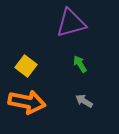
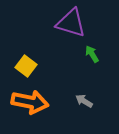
purple triangle: rotated 32 degrees clockwise
green arrow: moved 12 px right, 10 px up
orange arrow: moved 3 px right
